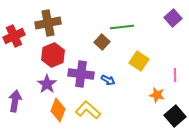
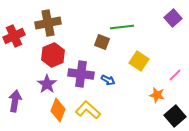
brown square: rotated 21 degrees counterclockwise
pink line: rotated 48 degrees clockwise
